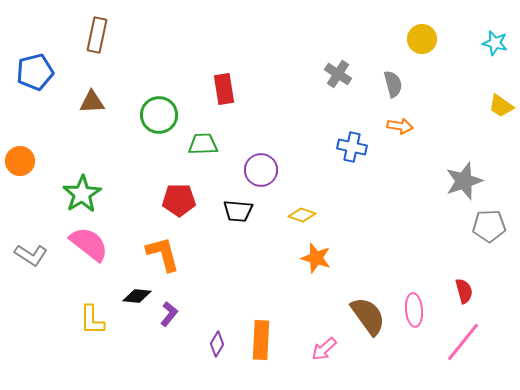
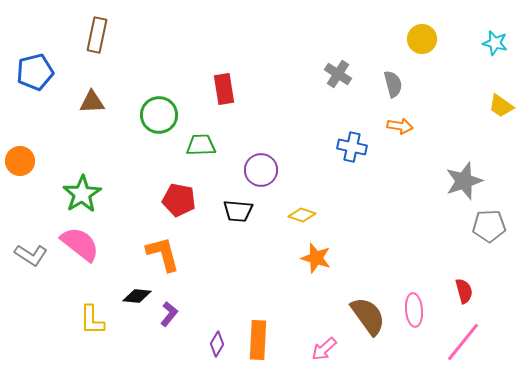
green trapezoid: moved 2 px left, 1 px down
red pentagon: rotated 12 degrees clockwise
pink semicircle: moved 9 px left
orange rectangle: moved 3 px left
